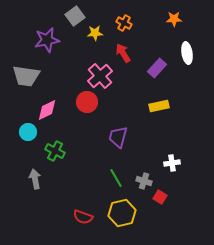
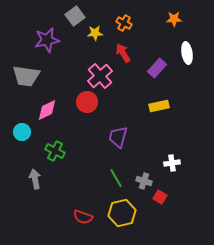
cyan circle: moved 6 px left
